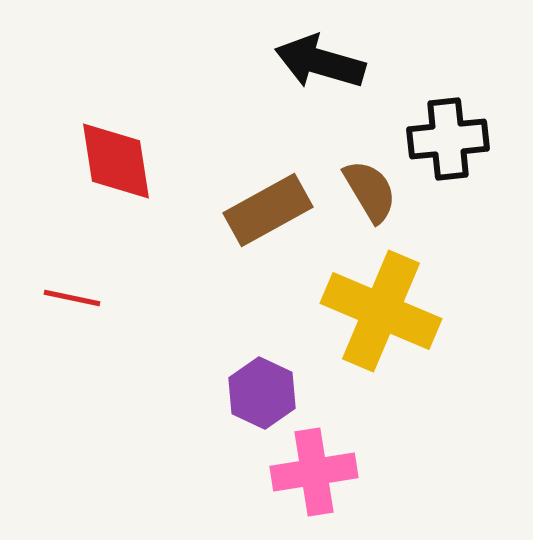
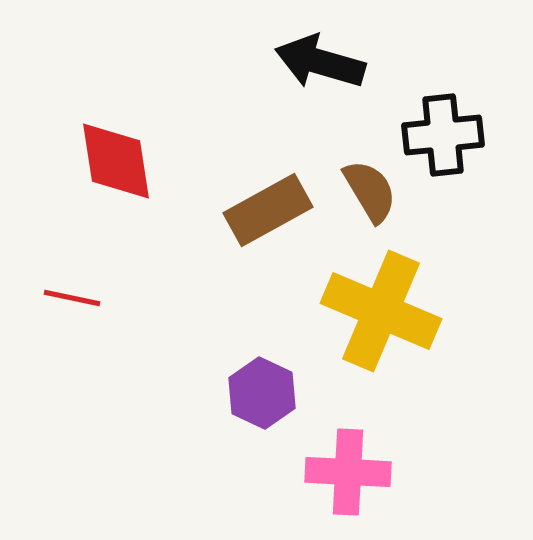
black cross: moved 5 px left, 4 px up
pink cross: moved 34 px right; rotated 12 degrees clockwise
